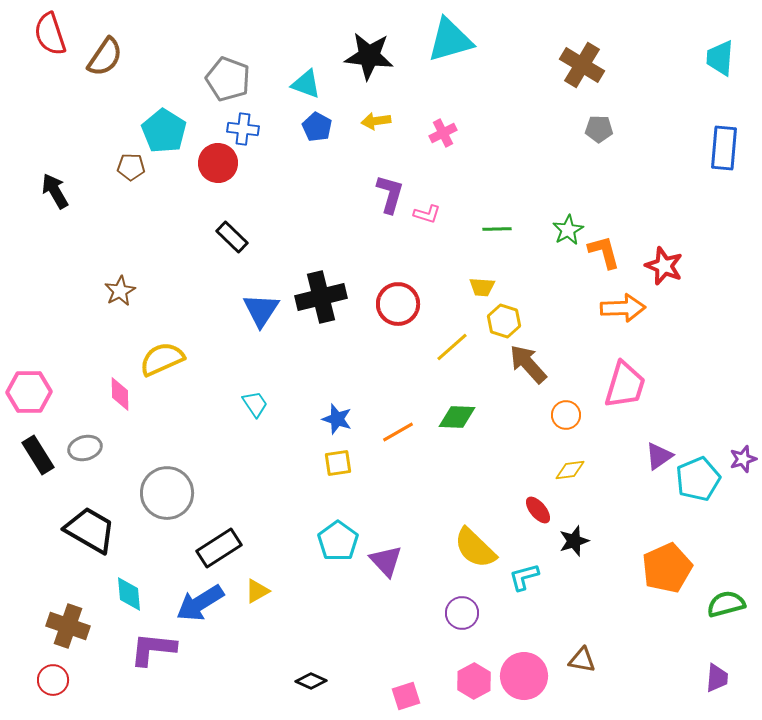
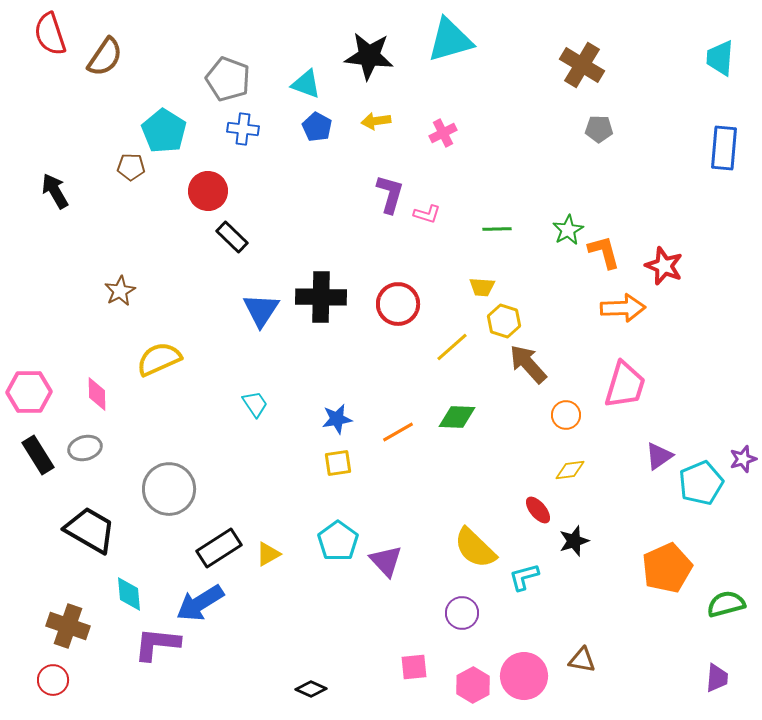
red circle at (218, 163): moved 10 px left, 28 px down
black cross at (321, 297): rotated 15 degrees clockwise
yellow semicircle at (162, 359): moved 3 px left
pink diamond at (120, 394): moved 23 px left
blue star at (337, 419): rotated 28 degrees counterclockwise
cyan pentagon at (698, 479): moved 3 px right, 4 px down
gray circle at (167, 493): moved 2 px right, 4 px up
yellow triangle at (257, 591): moved 11 px right, 37 px up
purple L-shape at (153, 649): moved 4 px right, 5 px up
black diamond at (311, 681): moved 8 px down
pink hexagon at (474, 681): moved 1 px left, 4 px down
pink square at (406, 696): moved 8 px right, 29 px up; rotated 12 degrees clockwise
